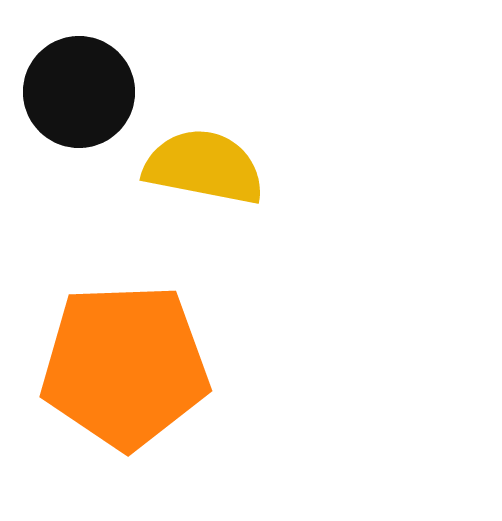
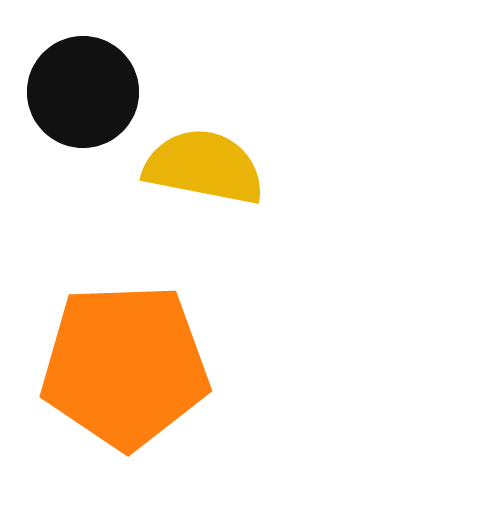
black circle: moved 4 px right
